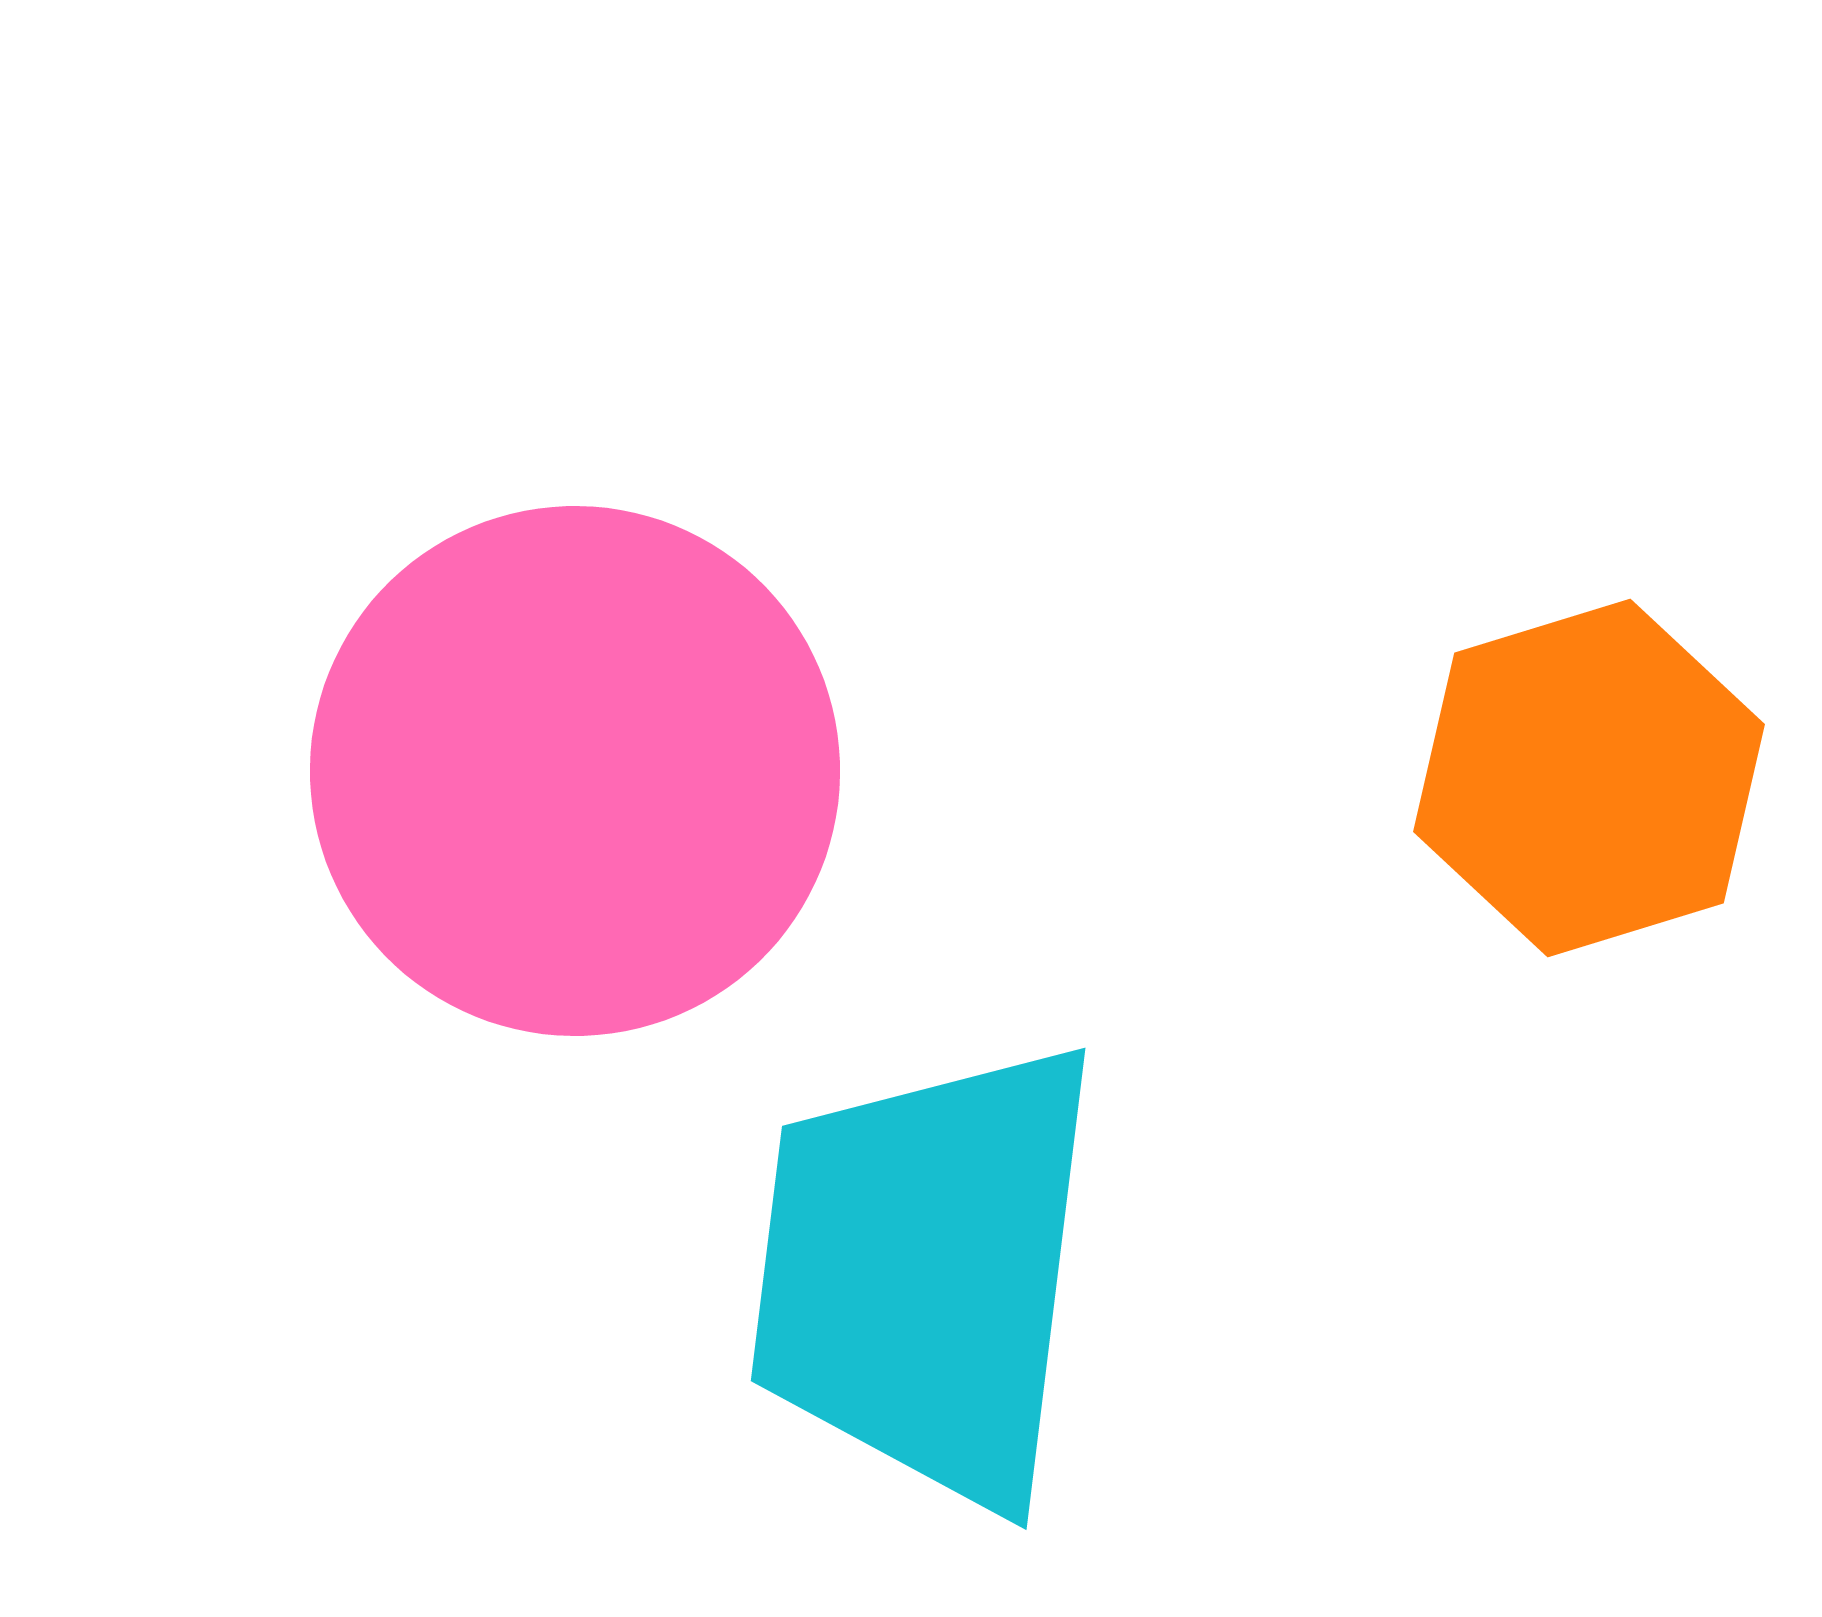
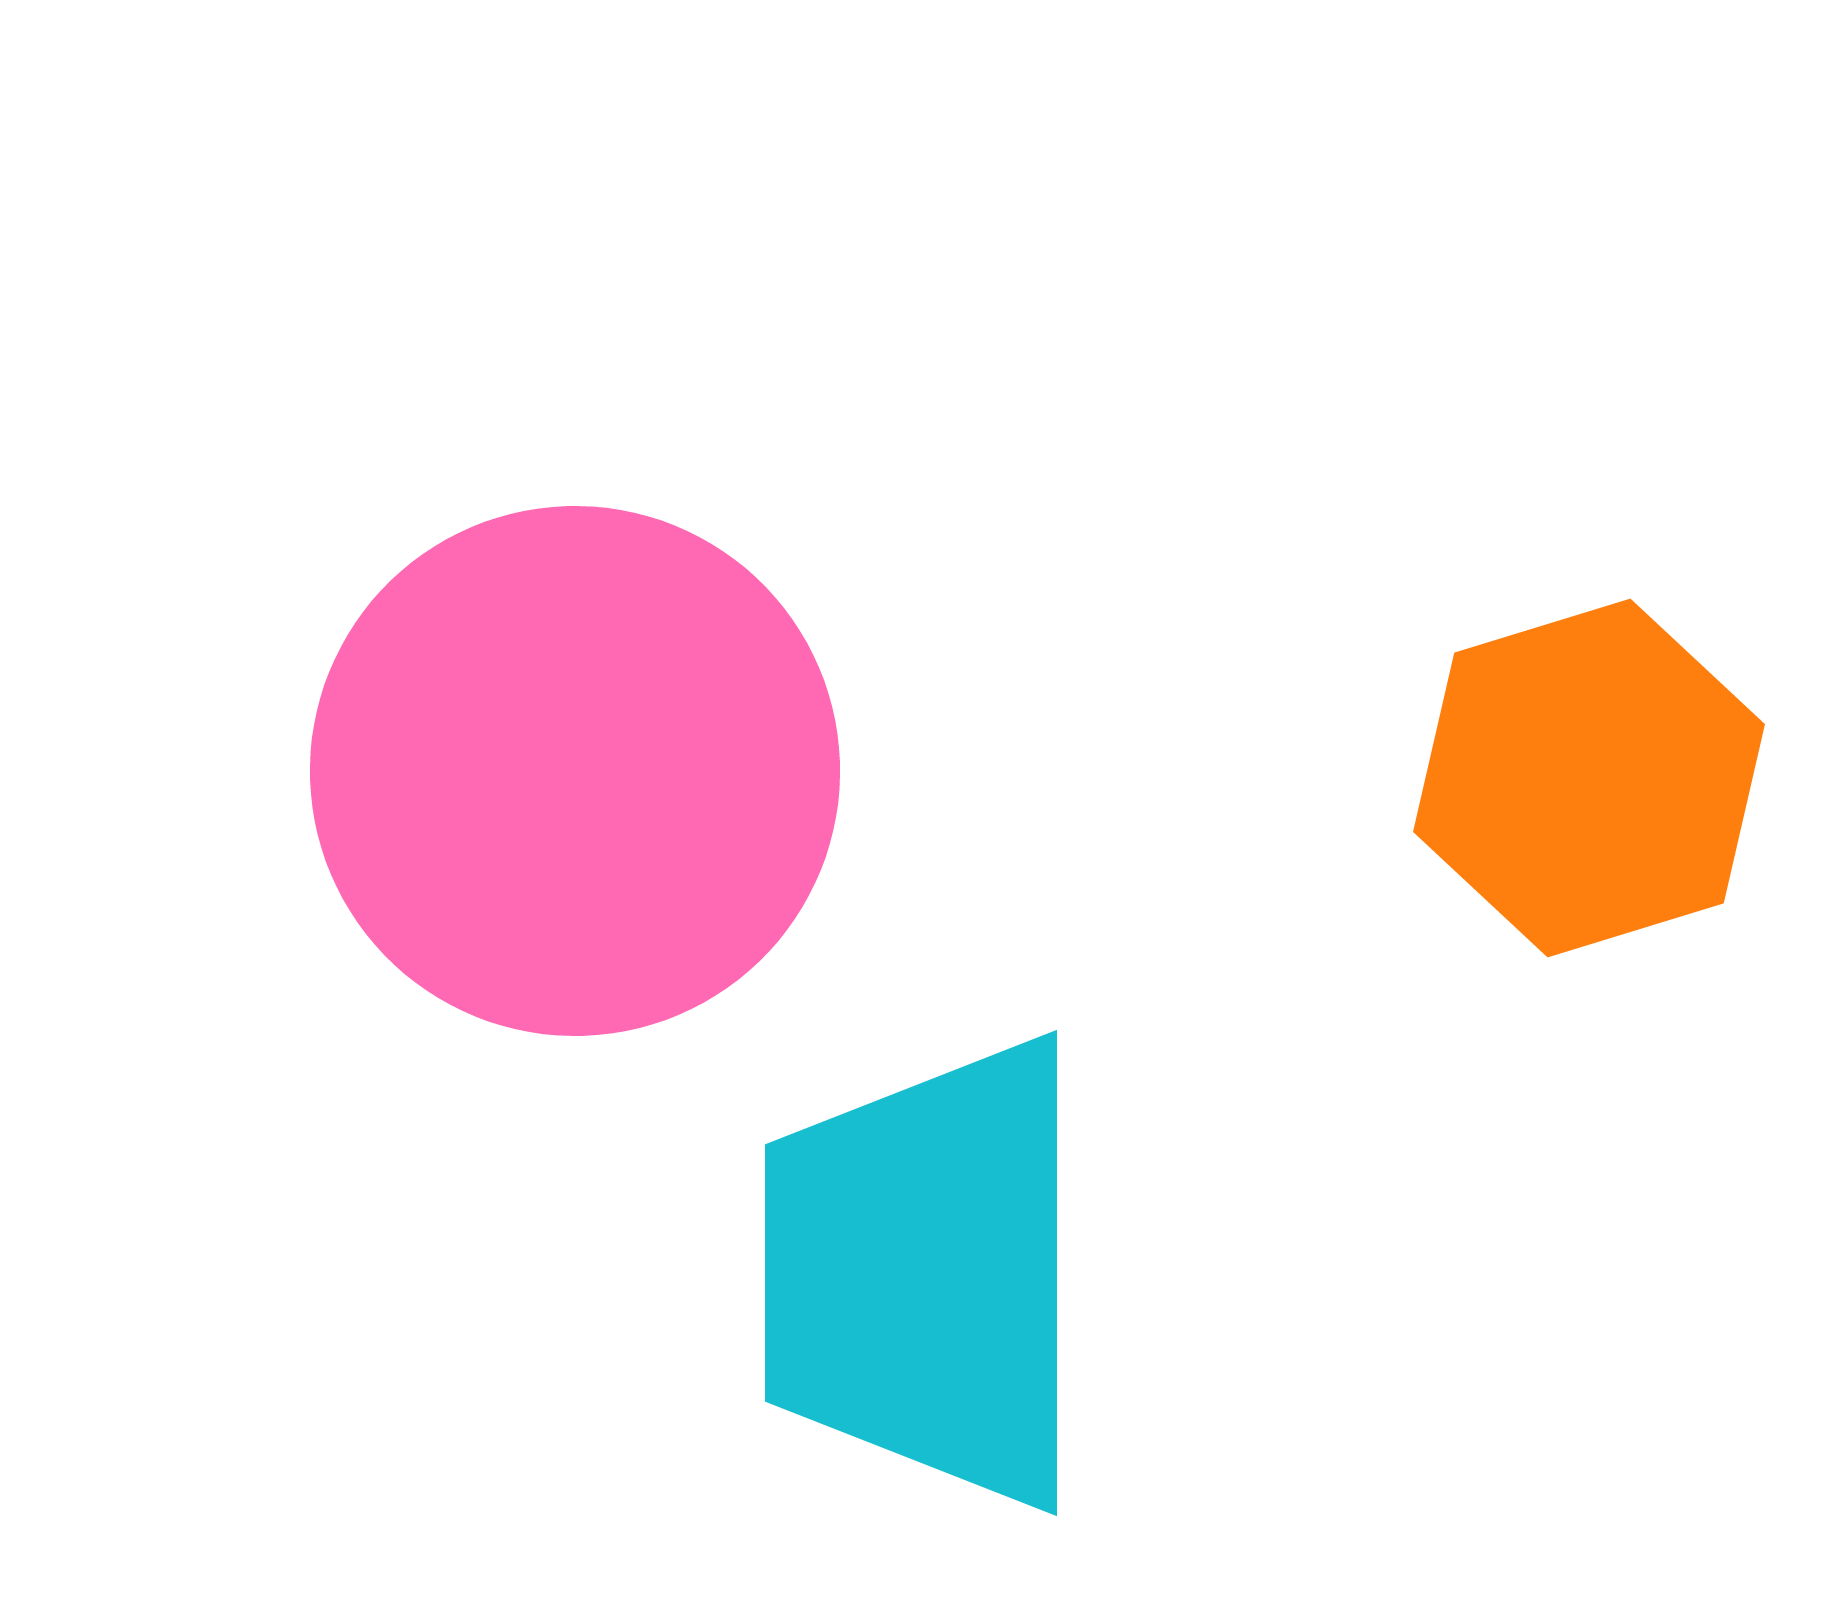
cyan trapezoid: rotated 7 degrees counterclockwise
